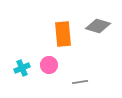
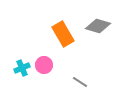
orange rectangle: rotated 25 degrees counterclockwise
pink circle: moved 5 px left
gray line: rotated 42 degrees clockwise
